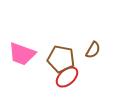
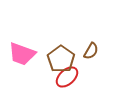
brown semicircle: moved 2 px left, 1 px down
brown pentagon: rotated 24 degrees clockwise
